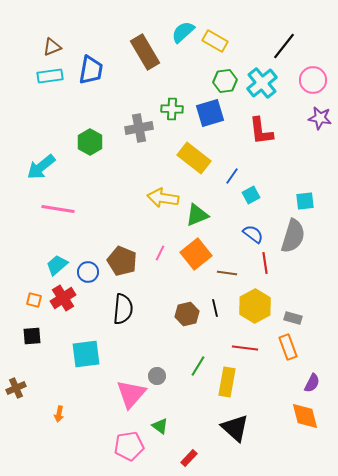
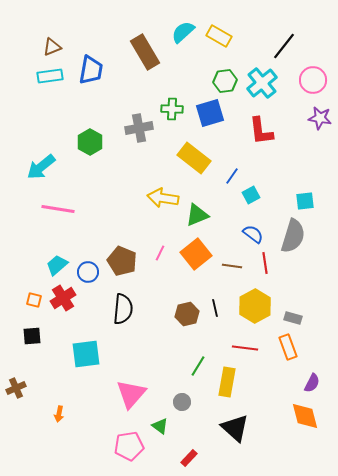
yellow rectangle at (215, 41): moved 4 px right, 5 px up
brown line at (227, 273): moved 5 px right, 7 px up
gray circle at (157, 376): moved 25 px right, 26 px down
